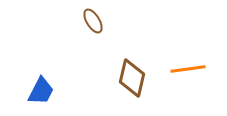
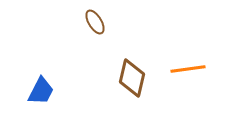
brown ellipse: moved 2 px right, 1 px down
